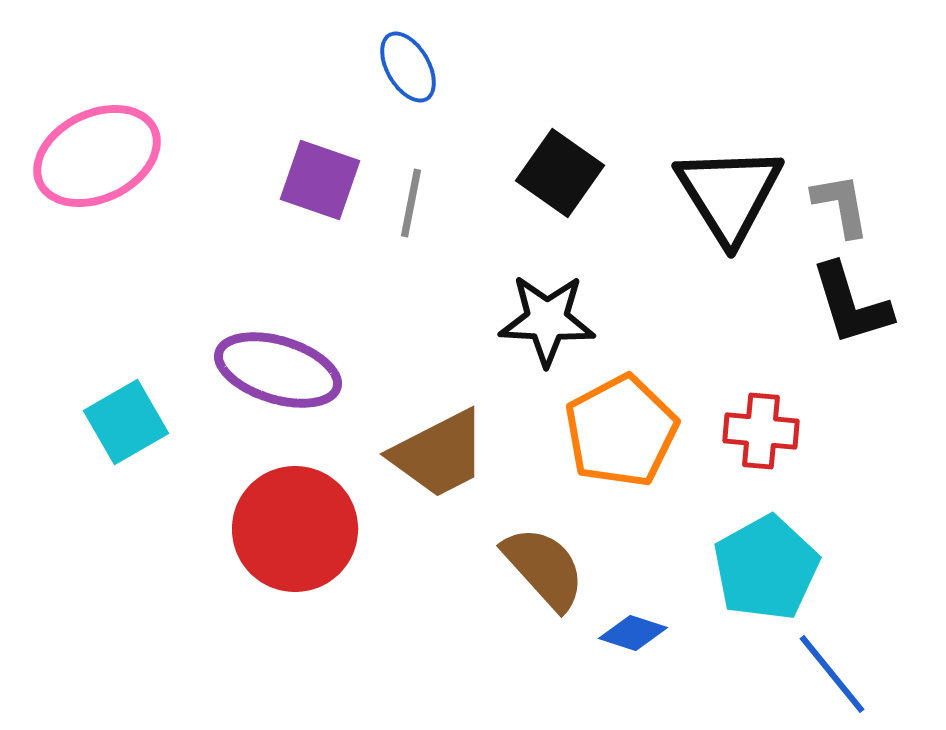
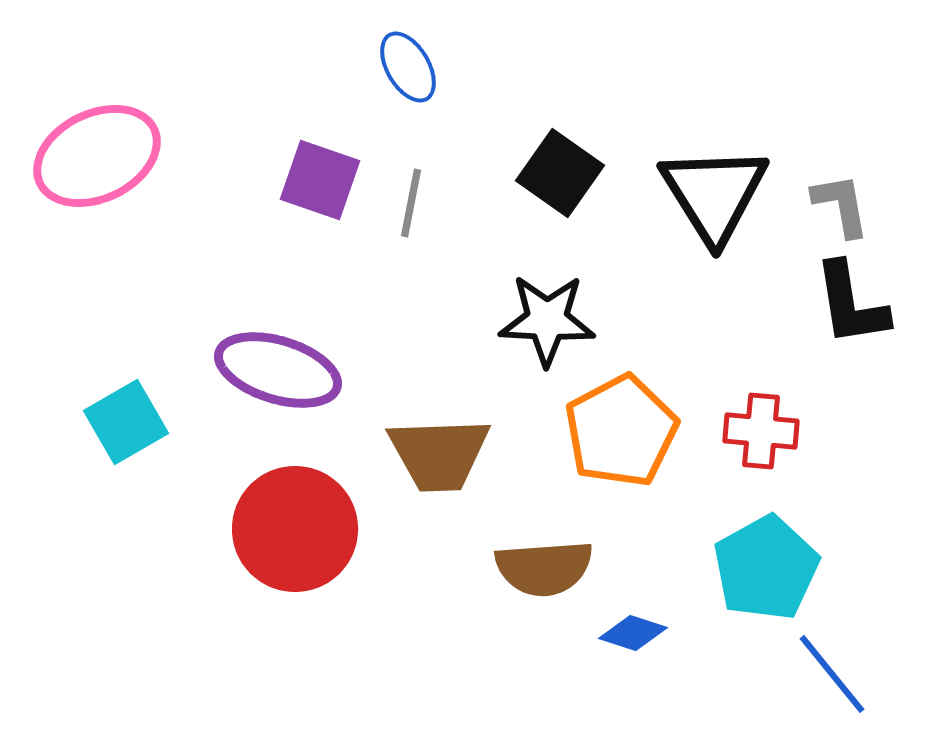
black triangle: moved 15 px left
black L-shape: rotated 8 degrees clockwise
brown trapezoid: rotated 25 degrees clockwise
brown semicircle: rotated 128 degrees clockwise
